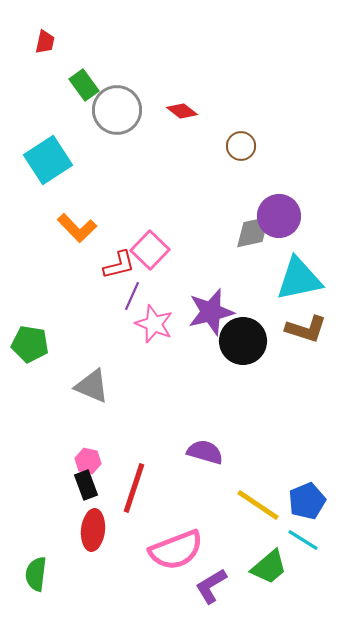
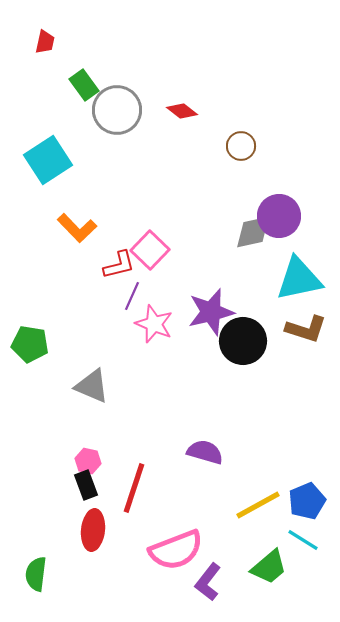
yellow line: rotated 63 degrees counterclockwise
purple L-shape: moved 3 px left, 4 px up; rotated 21 degrees counterclockwise
